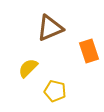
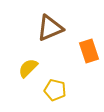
yellow pentagon: moved 1 px up
